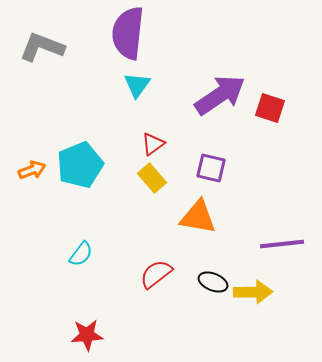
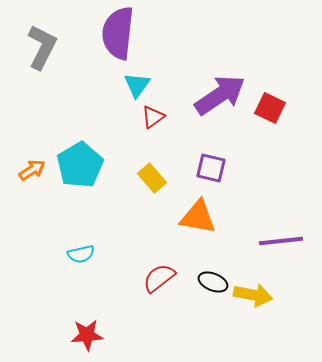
purple semicircle: moved 10 px left
gray L-shape: rotated 96 degrees clockwise
red square: rotated 8 degrees clockwise
red triangle: moved 27 px up
cyan pentagon: rotated 9 degrees counterclockwise
orange arrow: rotated 12 degrees counterclockwise
purple line: moved 1 px left, 3 px up
cyan semicircle: rotated 40 degrees clockwise
red semicircle: moved 3 px right, 4 px down
yellow arrow: moved 3 px down; rotated 12 degrees clockwise
